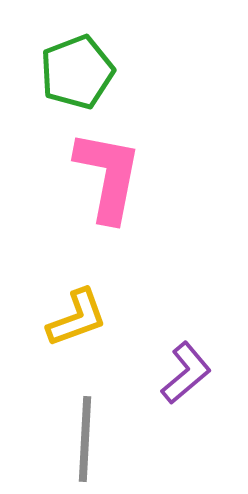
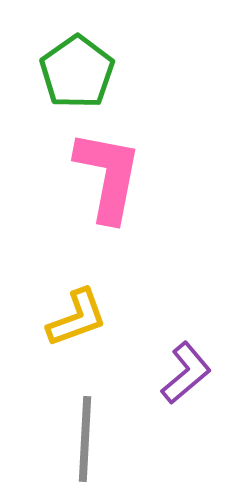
green pentagon: rotated 14 degrees counterclockwise
